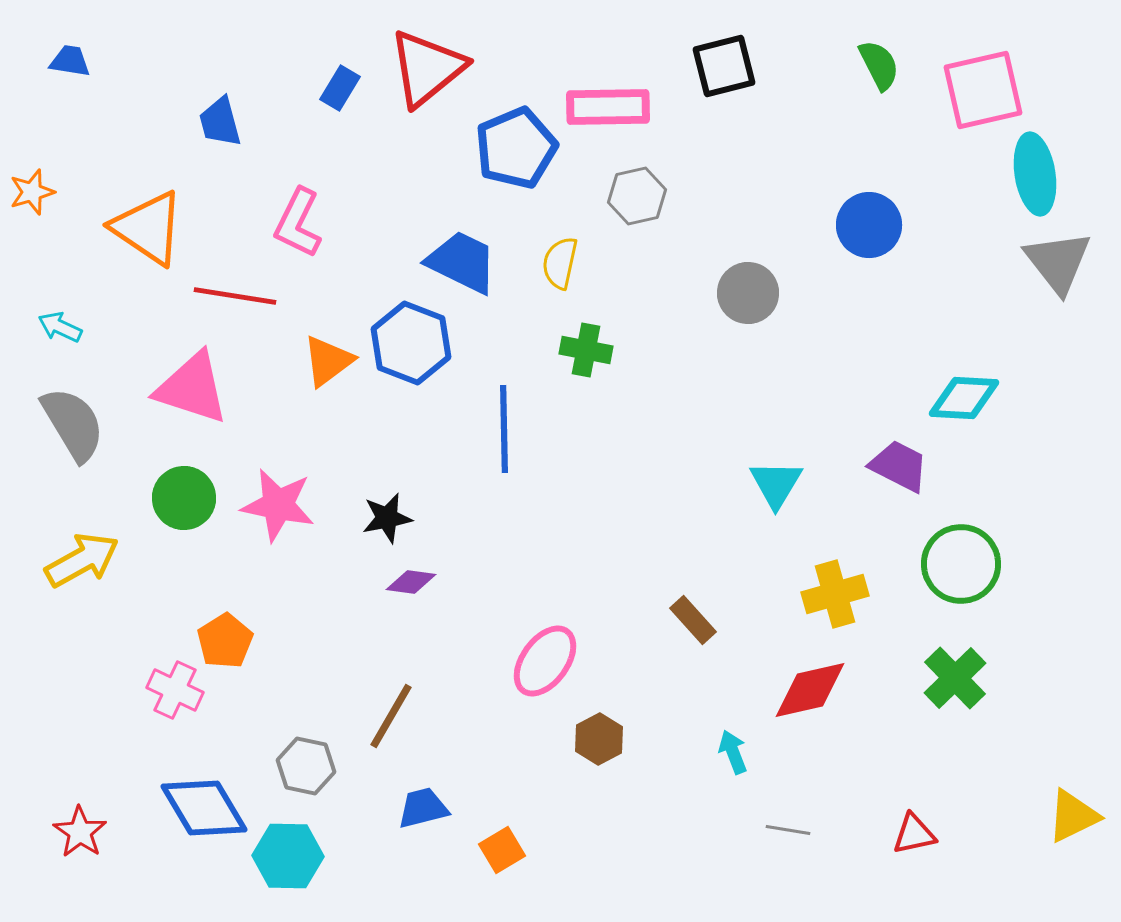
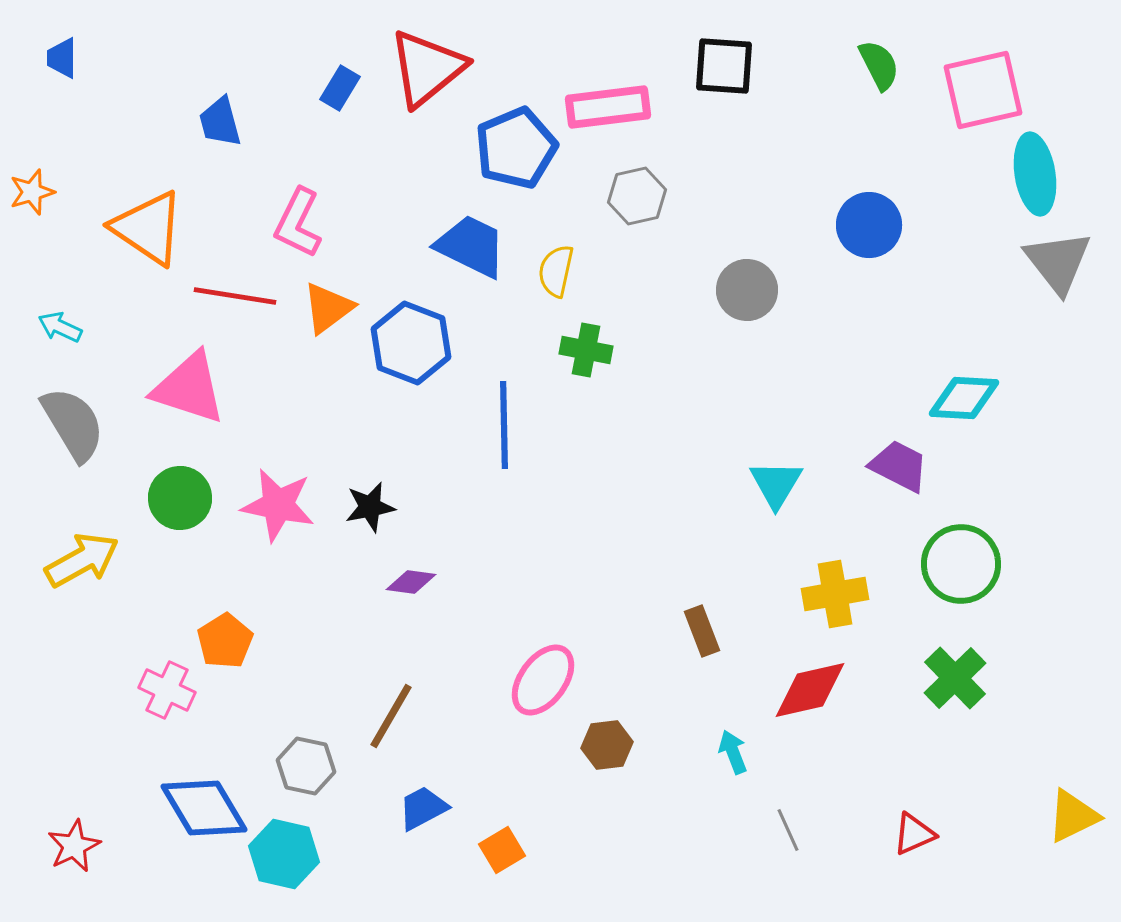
blue trapezoid at (70, 61): moved 8 px left, 3 px up; rotated 99 degrees counterclockwise
black square at (724, 66): rotated 18 degrees clockwise
pink rectangle at (608, 107): rotated 6 degrees counterclockwise
blue trapezoid at (462, 262): moved 9 px right, 16 px up
yellow semicircle at (560, 263): moved 4 px left, 8 px down
gray circle at (748, 293): moved 1 px left, 3 px up
orange triangle at (328, 361): moved 53 px up
pink triangle at (192, 388): moved 3 px left
blue line at (504, 429): moved 4 px up
green circle at (184, 498): moved 4 px left
black star at (387, 518): moved 17 px left, 11 px up
yellow cross at (835, 594): rotated 6 degrees clockwise
brown rectangle at (693, 620): moved 9 px right, 11 px down; rotated 21 degrees clockwise
pink ellipse at (545, 661): moved 2 px left, 19 px down
pink cross at (175, 690): moved 8 px left
brown hexagon at (599, 739): moved 8 px right, 6 px down; rotated 21 degrees clockwise
blue trapezoid at (423, 808): rotated 14 degrees counterclockwise
gray line at (788, 830): rotated 57 degrees clockwise
red star at (80, 832): moved 6 px left, 14 px down; rotated 12 degrees clockwise
red triangle at (914, 834): rotated 12 degrees counterclockwise
cyan hexagon at (288, 856): moved 4 px left, 2 px up; rotated 12 degrees clockwise
